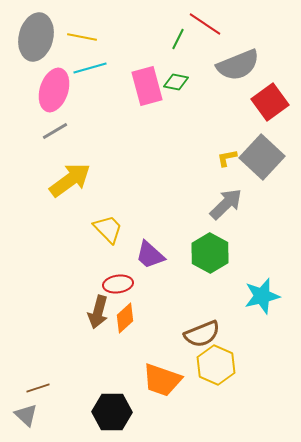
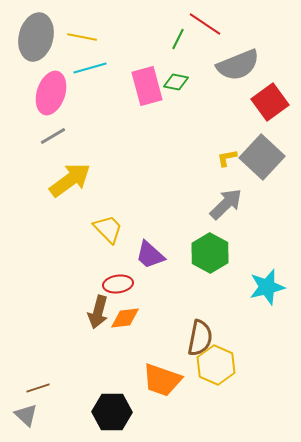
pink ellipse: moved 3 px left, 3 px down
gray line: moved 2 px left, 5 px down
cyan star: moved 5 px right, 9 px up
orange diamond: rotated 36 degrees clockwise
brown semicircle: moved 2 px left, 4 px down; rotated 57 degrees counterclockwise
